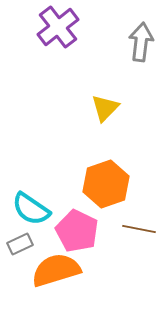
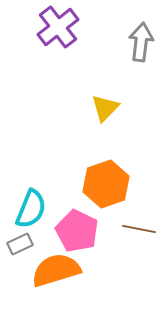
cyan semicircle: rotated 102 degrees counterclockwise
